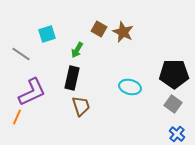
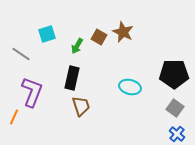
brown square: moved 8 px down
green arrow: moved 4 px up
purple L-shape: rotated 44 degrees counterclockwise
gray square: moved 2 px right, 4 px down
orange line: moved 3 px left
